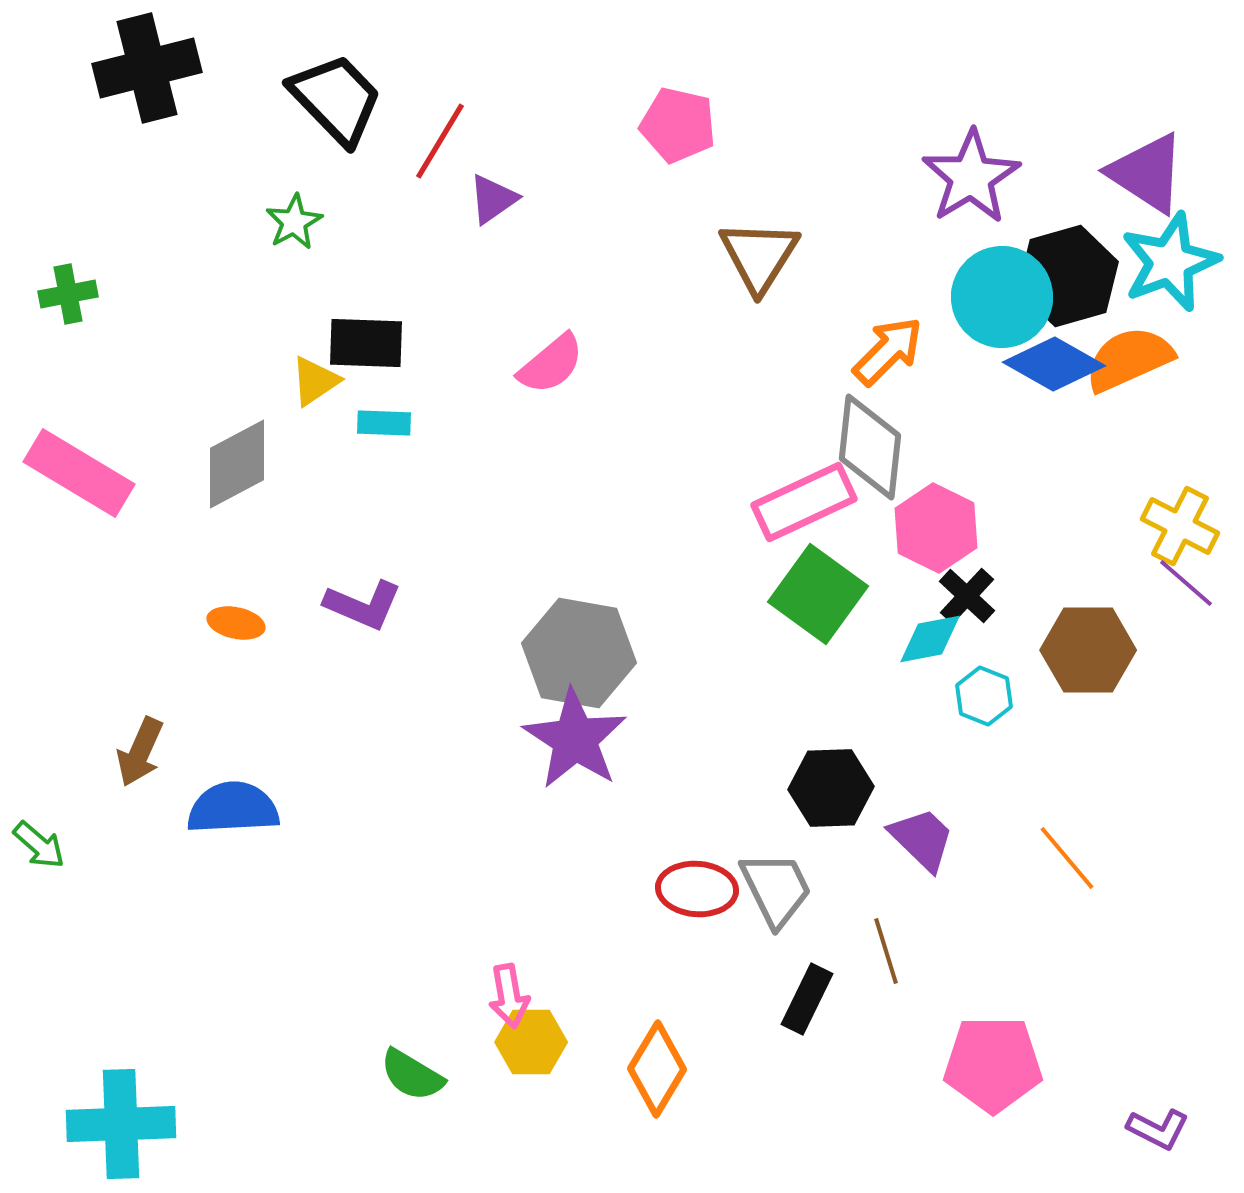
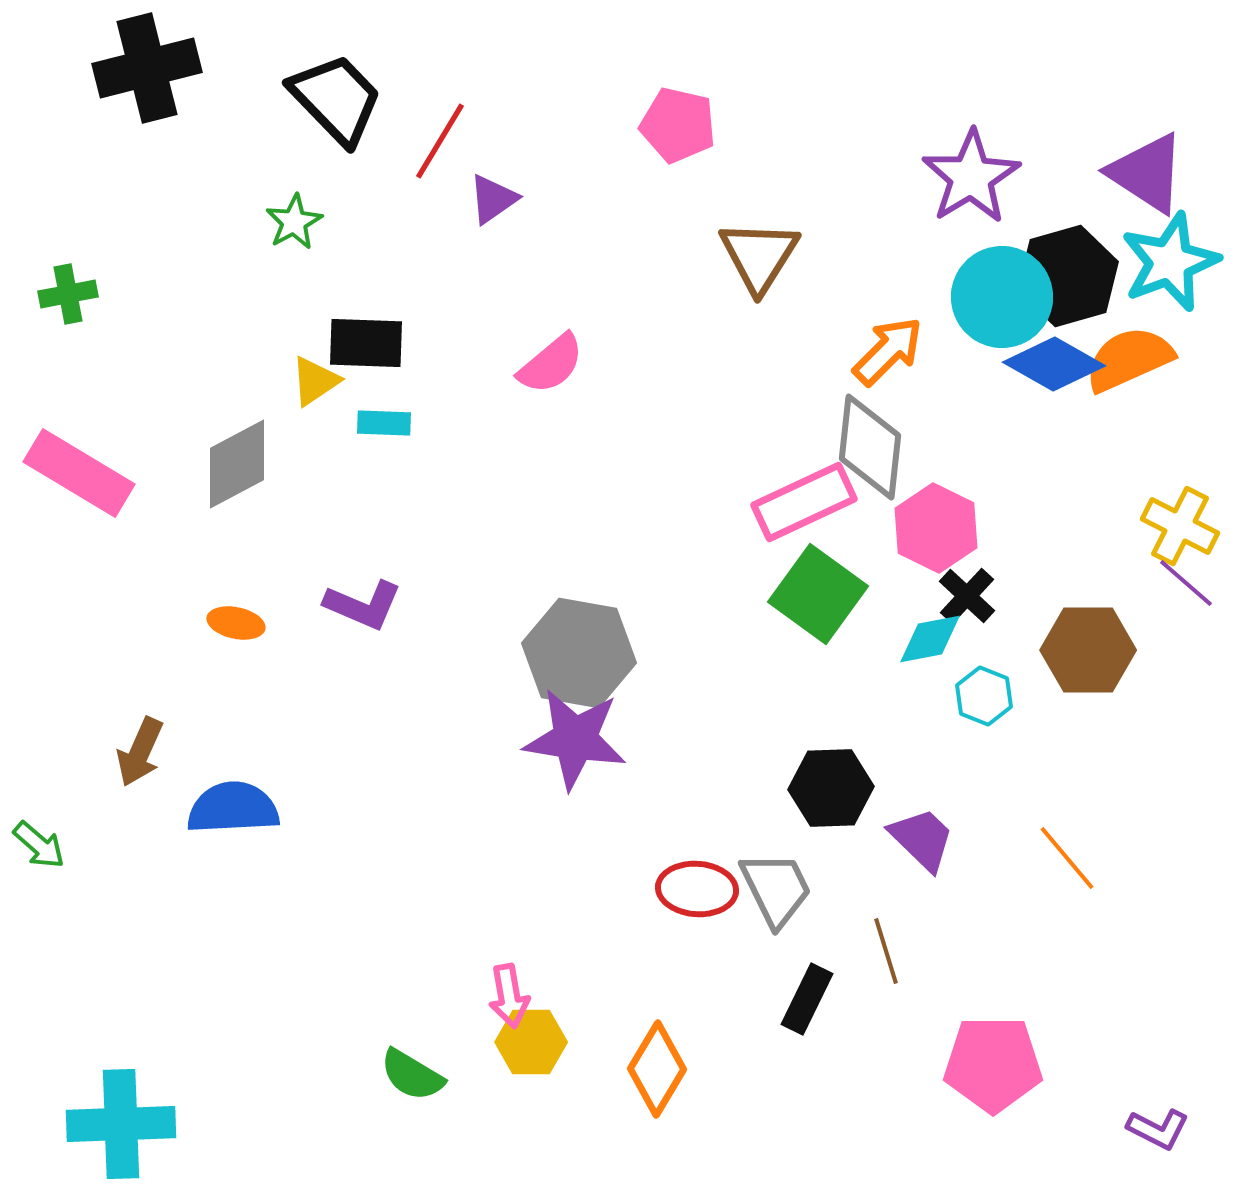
purple star at (575, 739): rotated 24 degrees counterclockwise
